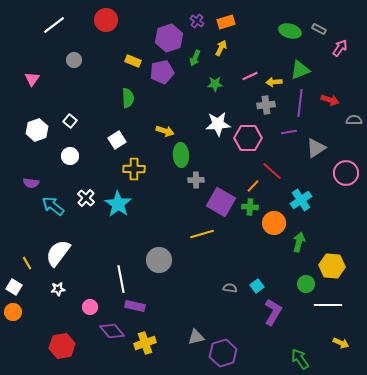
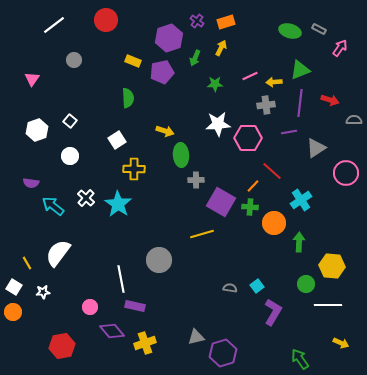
green arrow at (299, 242): rotated 12 degrees counterclockwise
white star at (58, 289): moved 15 px left, 3 px down
